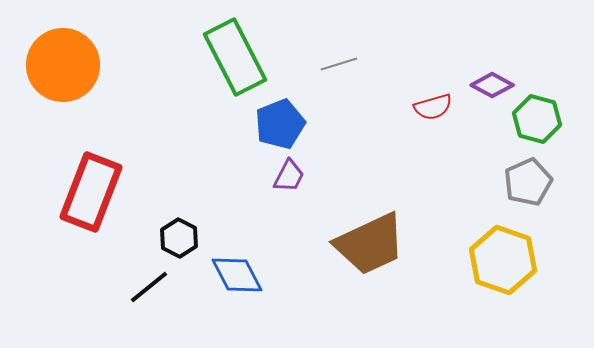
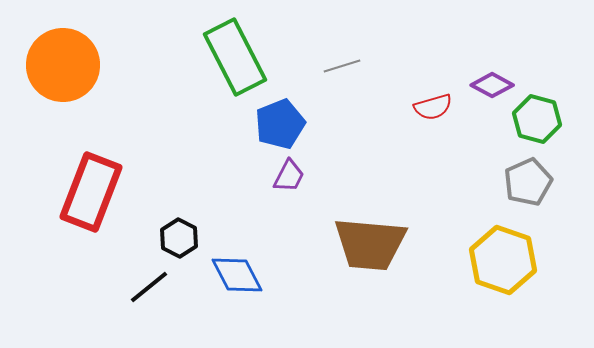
gray line: moved 3 px right, 2 px down
brown trapezoid: rotated 30 degrees clockwise
